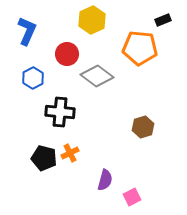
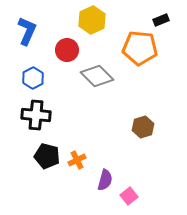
black rectangle: moved 2 px left
red circle: moved 4 px up
gray diamond: rotated 8 degrees clockwise
black cross: moved 24 px left, 3 px down
orange cross: moved 7 px right, 7 px down
black pentagon: moved 3 px right, 2 px up
pink square: moved 3 px left, 1 px up; rotated 12 degrees counterclockwise
